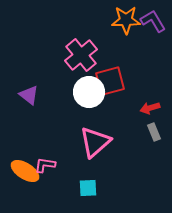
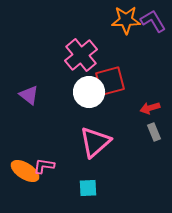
pink L-shape: moved 1 px left, 1 px down
